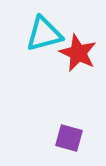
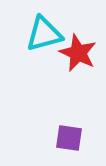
purple square: rotated 8 degrees counterclockwise
